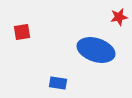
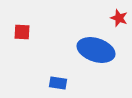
red star: moved 1 px down; rotated 30 degrees clockwise
red square: rotated 12 degrees clockwise
